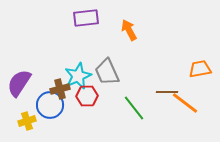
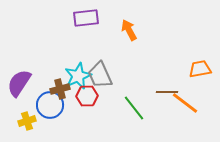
gray trapezoid: moved 7 px left, 3 px down
